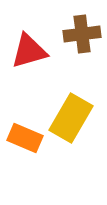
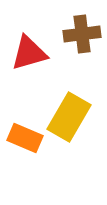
red triangle: moved 2 px down
yellow rectangle: moved 2 px left, 1 px up
